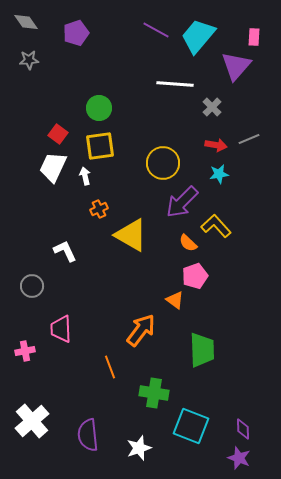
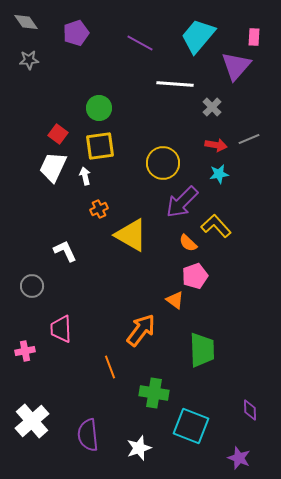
purple line: moved 16 px left, 13 px down
purple diamond: moved 7 px right, 19 px up
